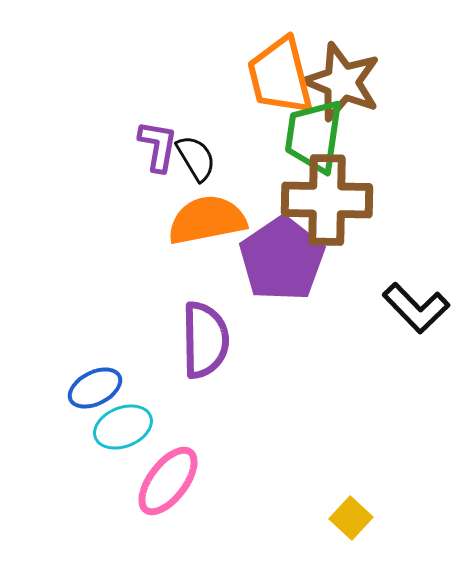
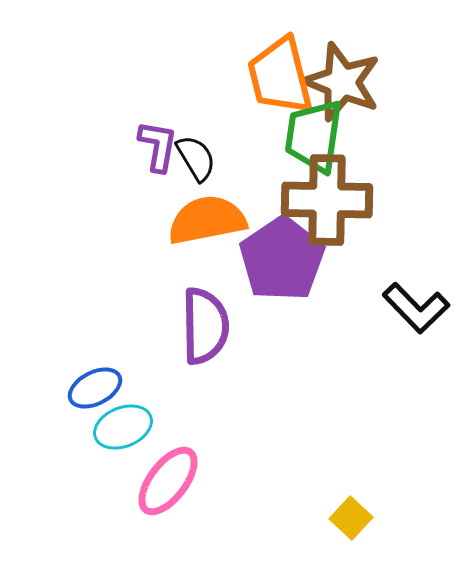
purple semicircle: moved 14 px up
